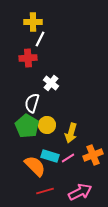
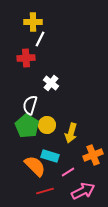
red cross: moved 2 px left
white semicircle: moved 2 px left, 2 px down
pink line: moved 14 px down
pink arrow: moved 3 px right, 1 px up
